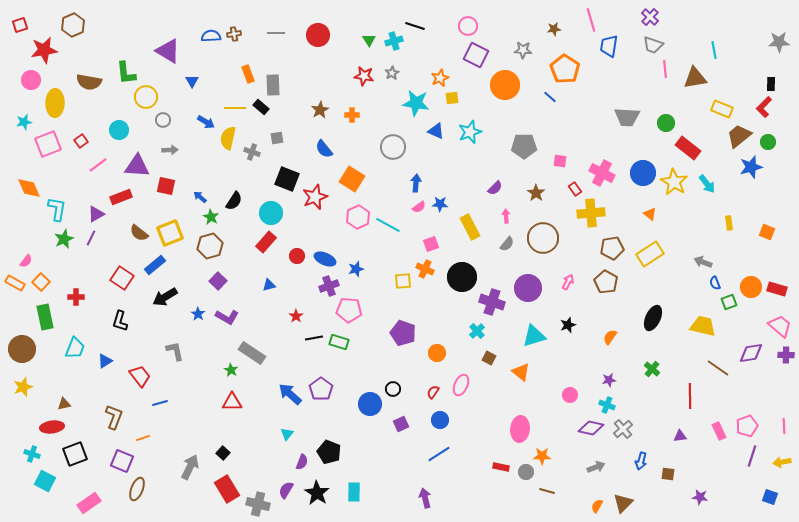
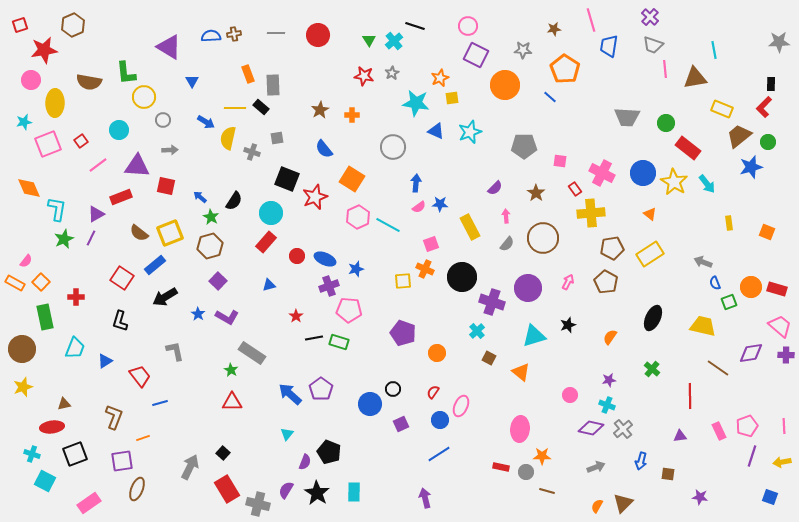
cyan cross at (394, 41): rotated 24 degrees counterclockwise
purple triangle at (168, 51): moved 1 px right, 4 px up
yellow circle at (146, 97): moved 2 px left
pink ellipse at (461, 385): moved 21 px down
purple square at (122, 461): rotated 30 degrees counterclockwise
purple semicircle at (302, 462): moved 3 px right
